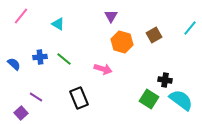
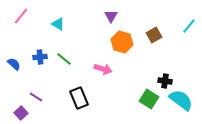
cyan line: moved 1 px left, 2 px up
black cross: moved 1 px down
